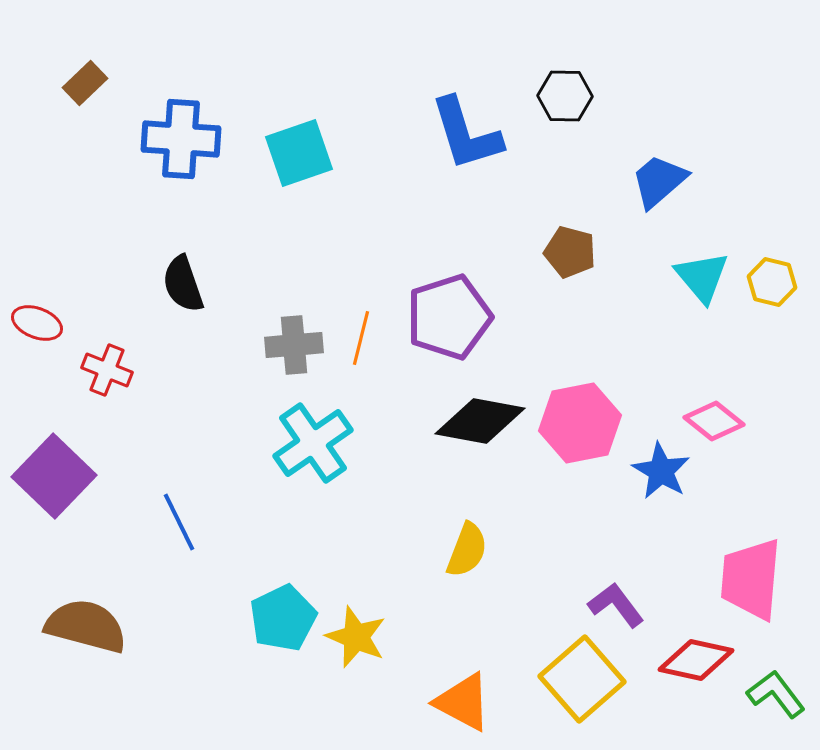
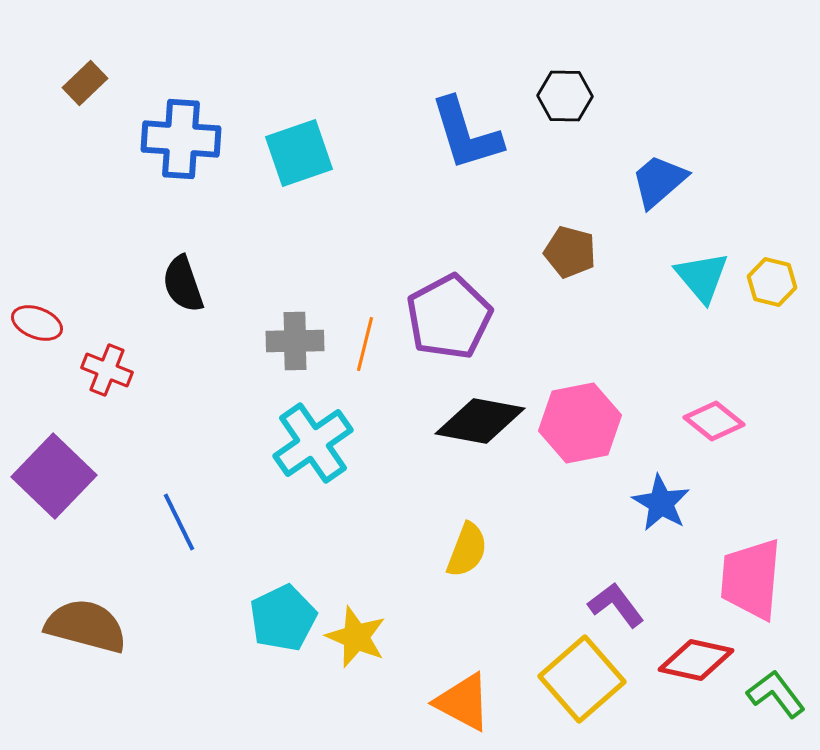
purple pentagon: rotated 10 degrees counterclockwise
orange line: moved 4 px right, 6 px down
gray cross: moved 1 px right, 4 px up; rotated 4 degrees clockwise
blue star: moved 32 px down
